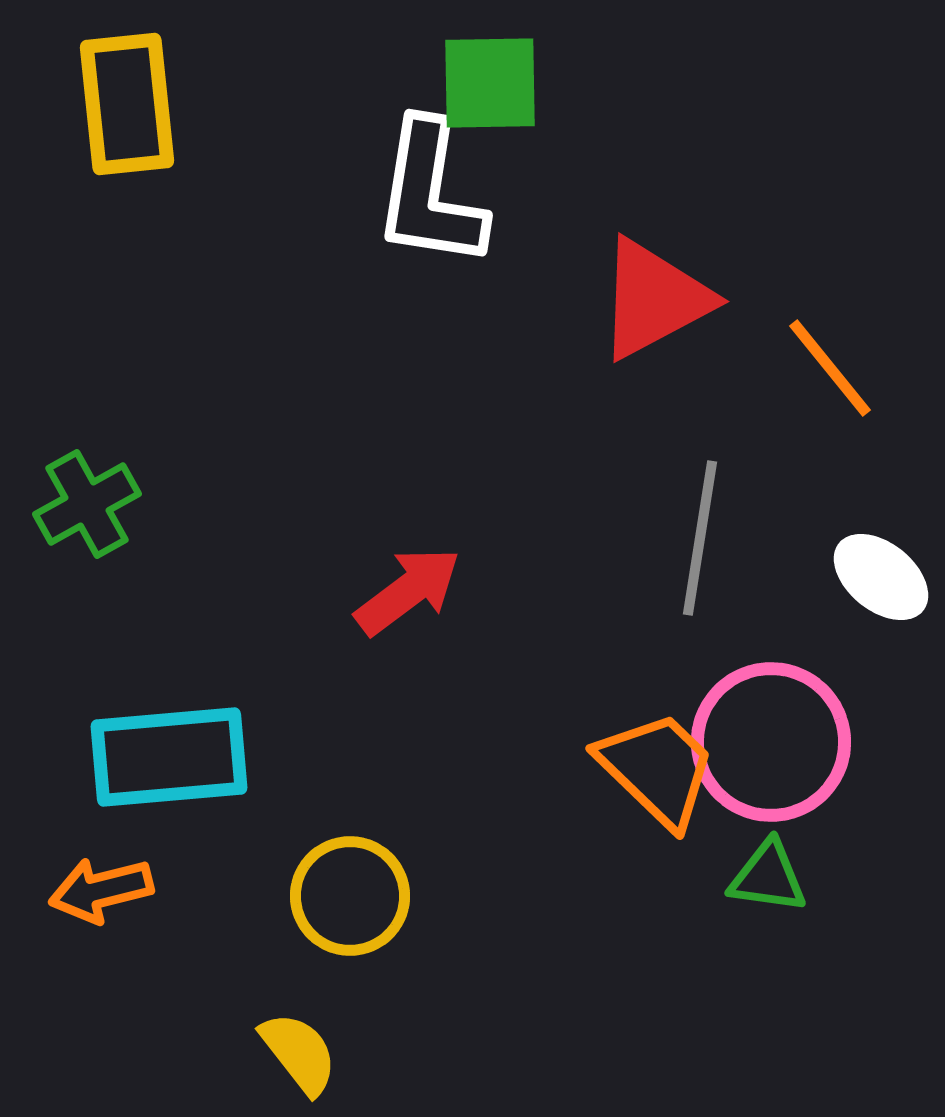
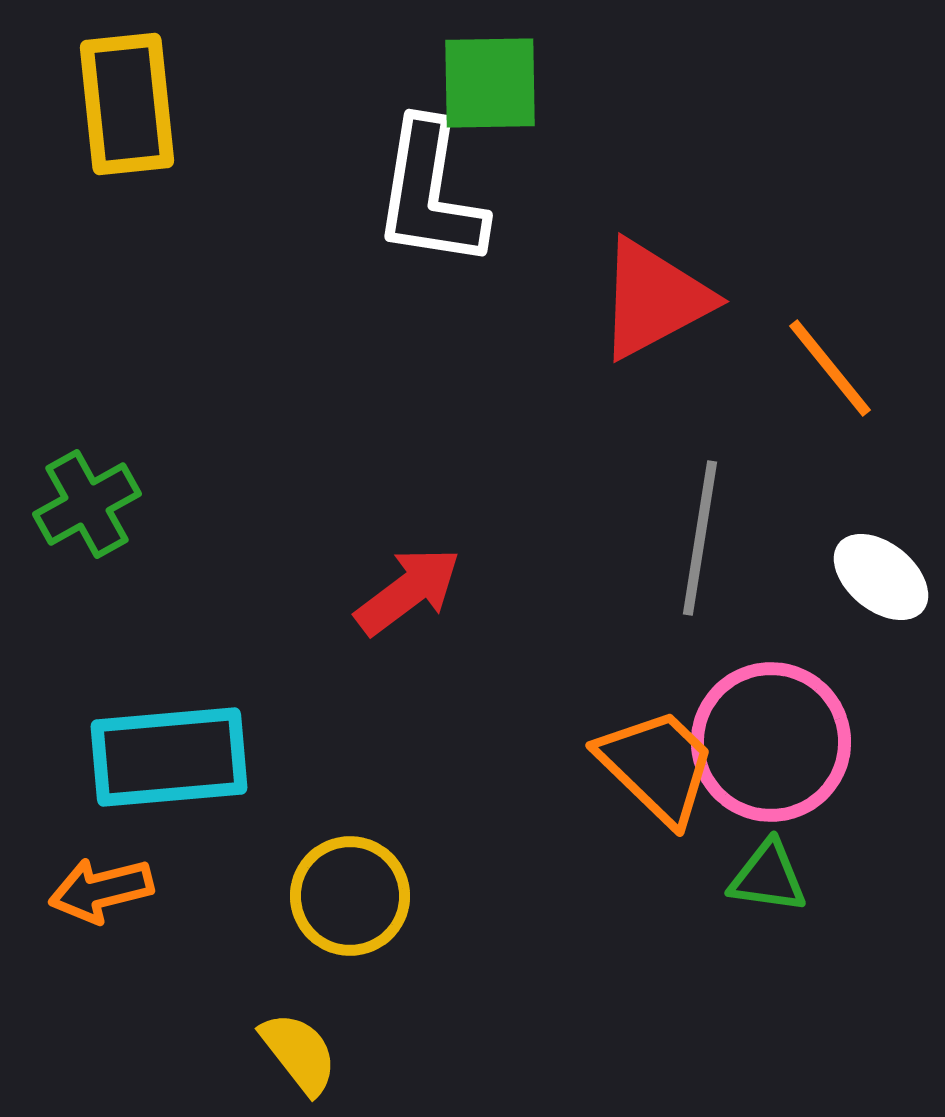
orange trapezoid: moved 3 px up
